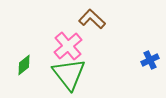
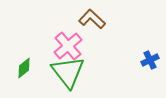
green diamond: moved 3 px down
green triangle: moved 1 px left, 2 px up
